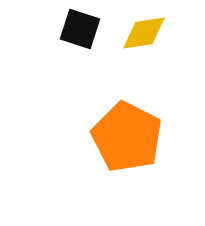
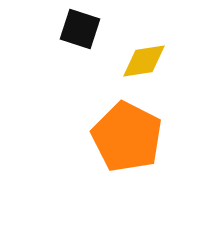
yellow diamond: moved 28 px down
